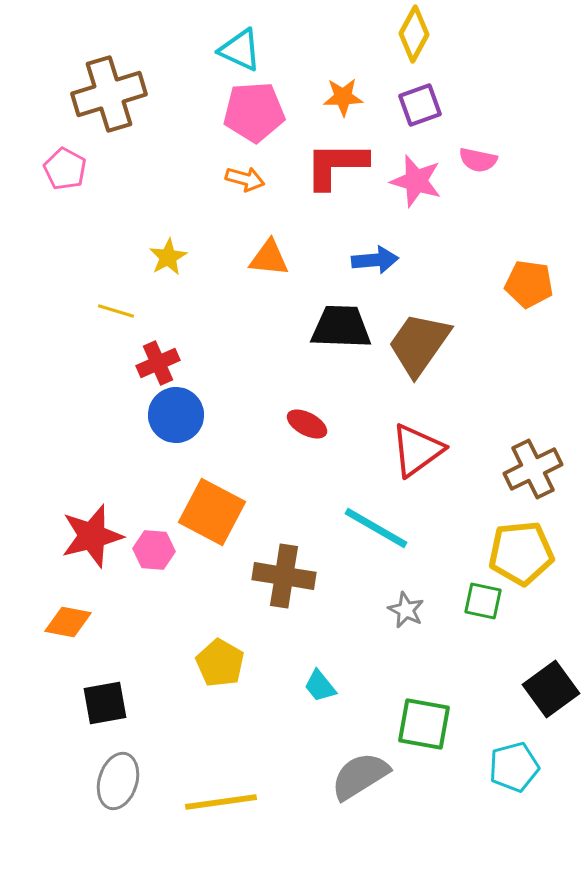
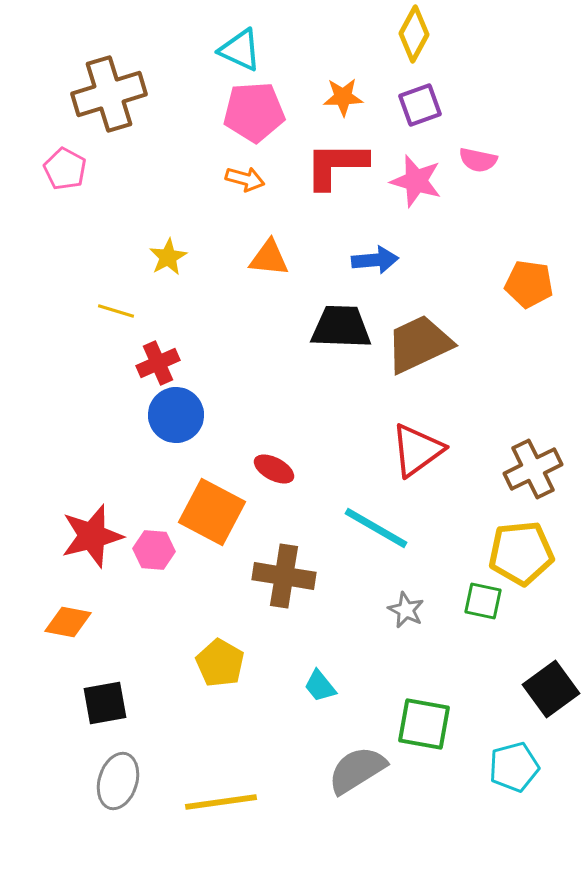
brown trapezoid at (419, 344): rotated 30 degrees clockwise
red ellipse at (307, 424): moved 33 px left, 45 px down
gray semicircle at (360, 776): moved 3 px left, 6 px up
